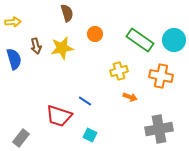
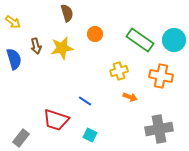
yellow arrow: rotated 42 degrees clockwise
red trapezoid: moved 3 px left, 4 px down
